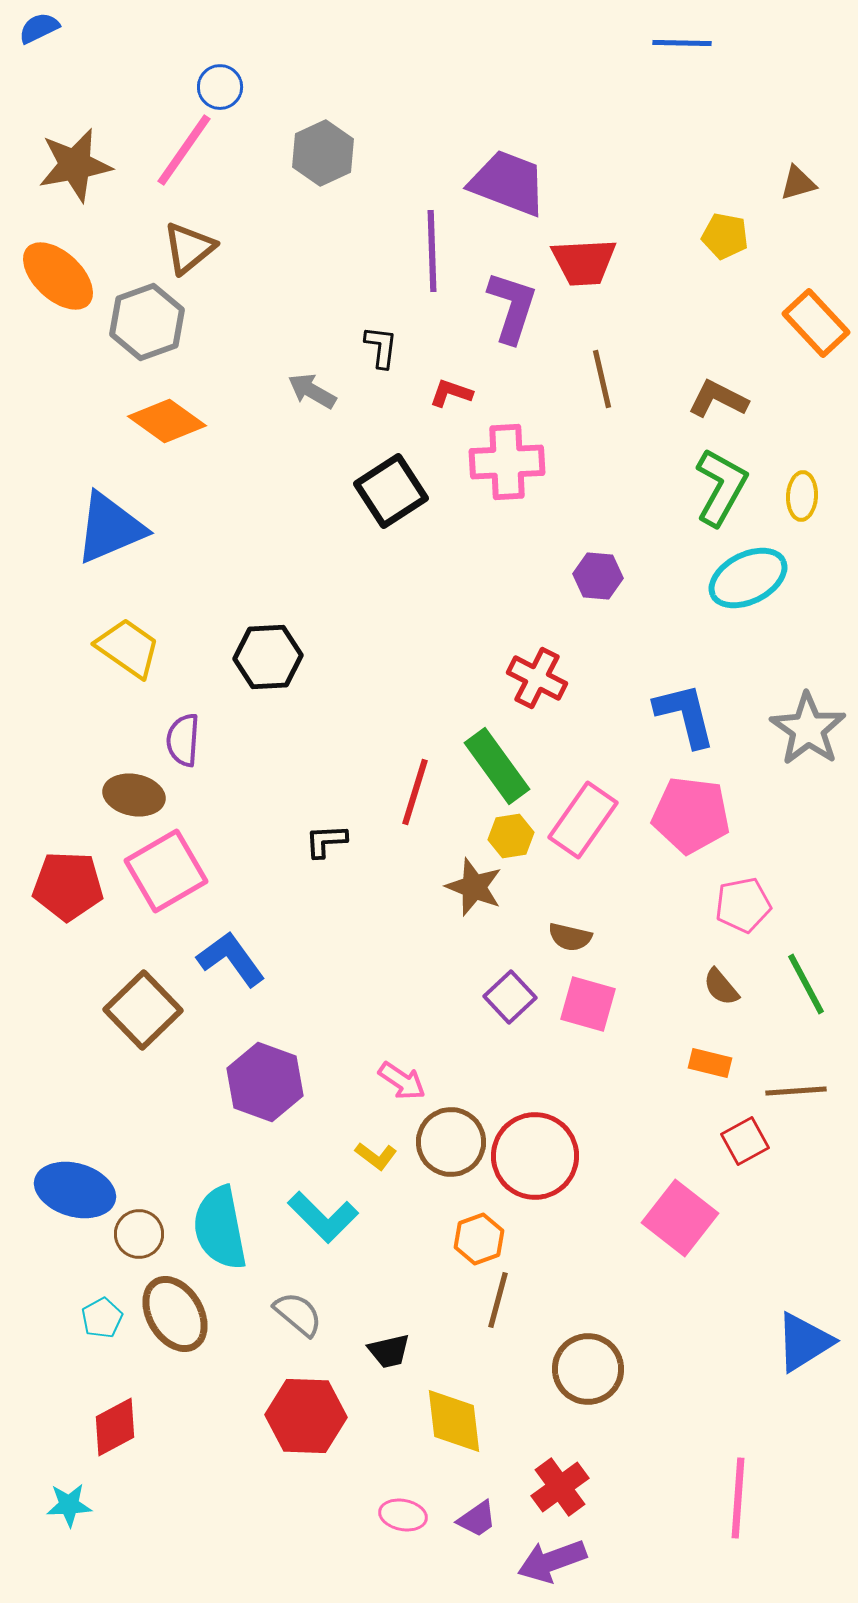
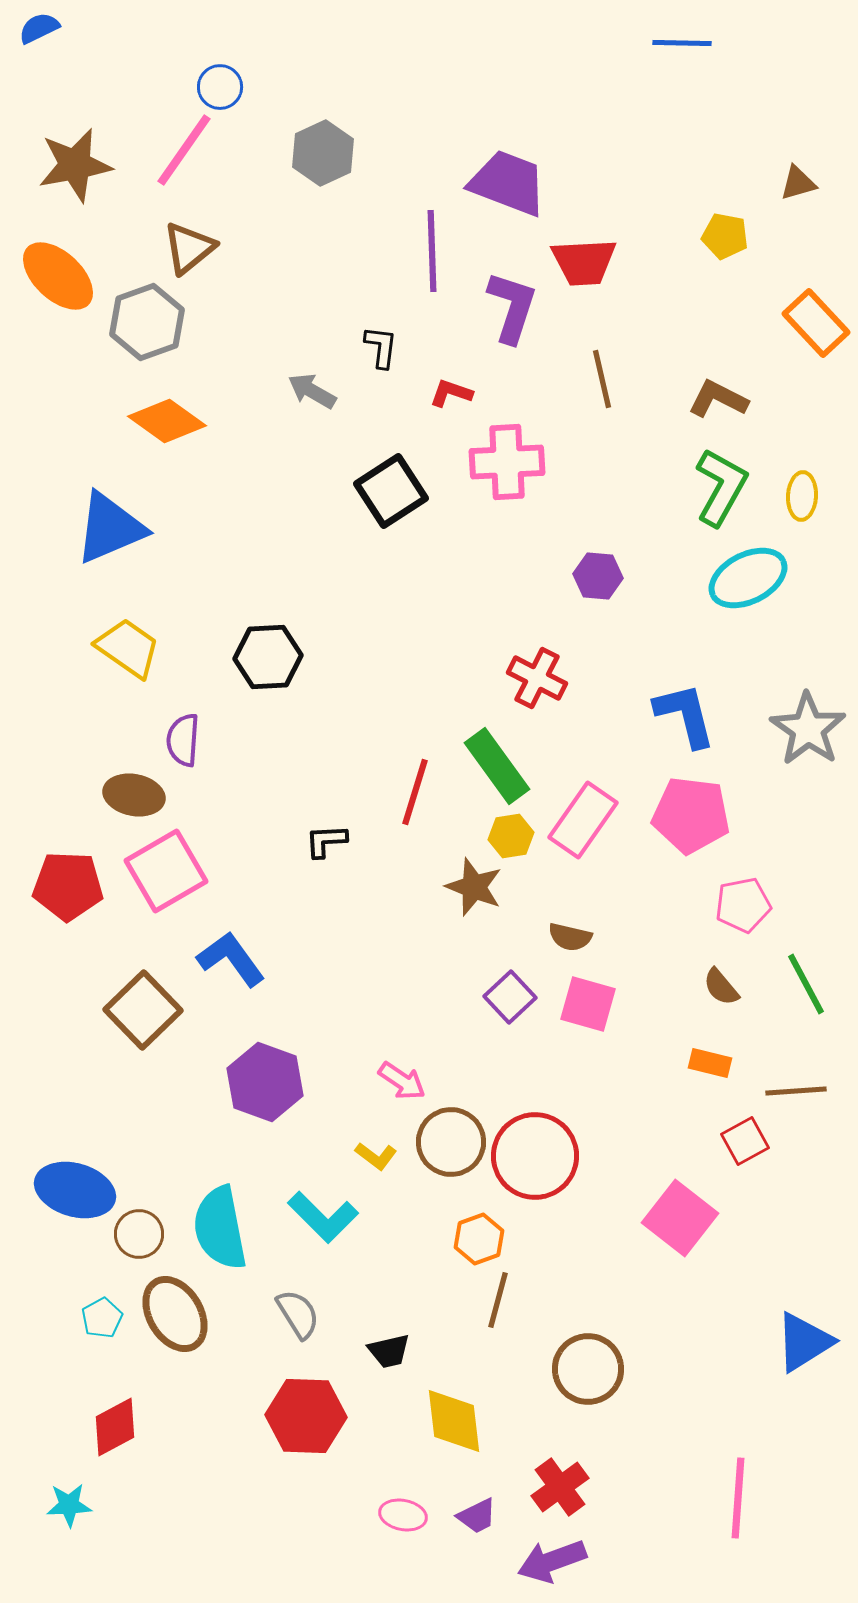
gray semicircle at (298, 1314): rotated 18 degrees clockwise
purple trapezoid at (477, 1519): moved 3 px up; rotated 9 degrees clockwise
